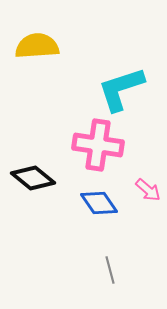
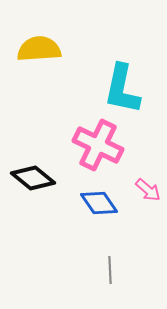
yellow semicircle: moved 2 px right, 3 px down
cyan L-shape: moved 1 px right; rotated 60 degrees counterclockwise
pink cross: rotated 18 degrees clockwise
gray line: rotated 12 degrees clockwise
